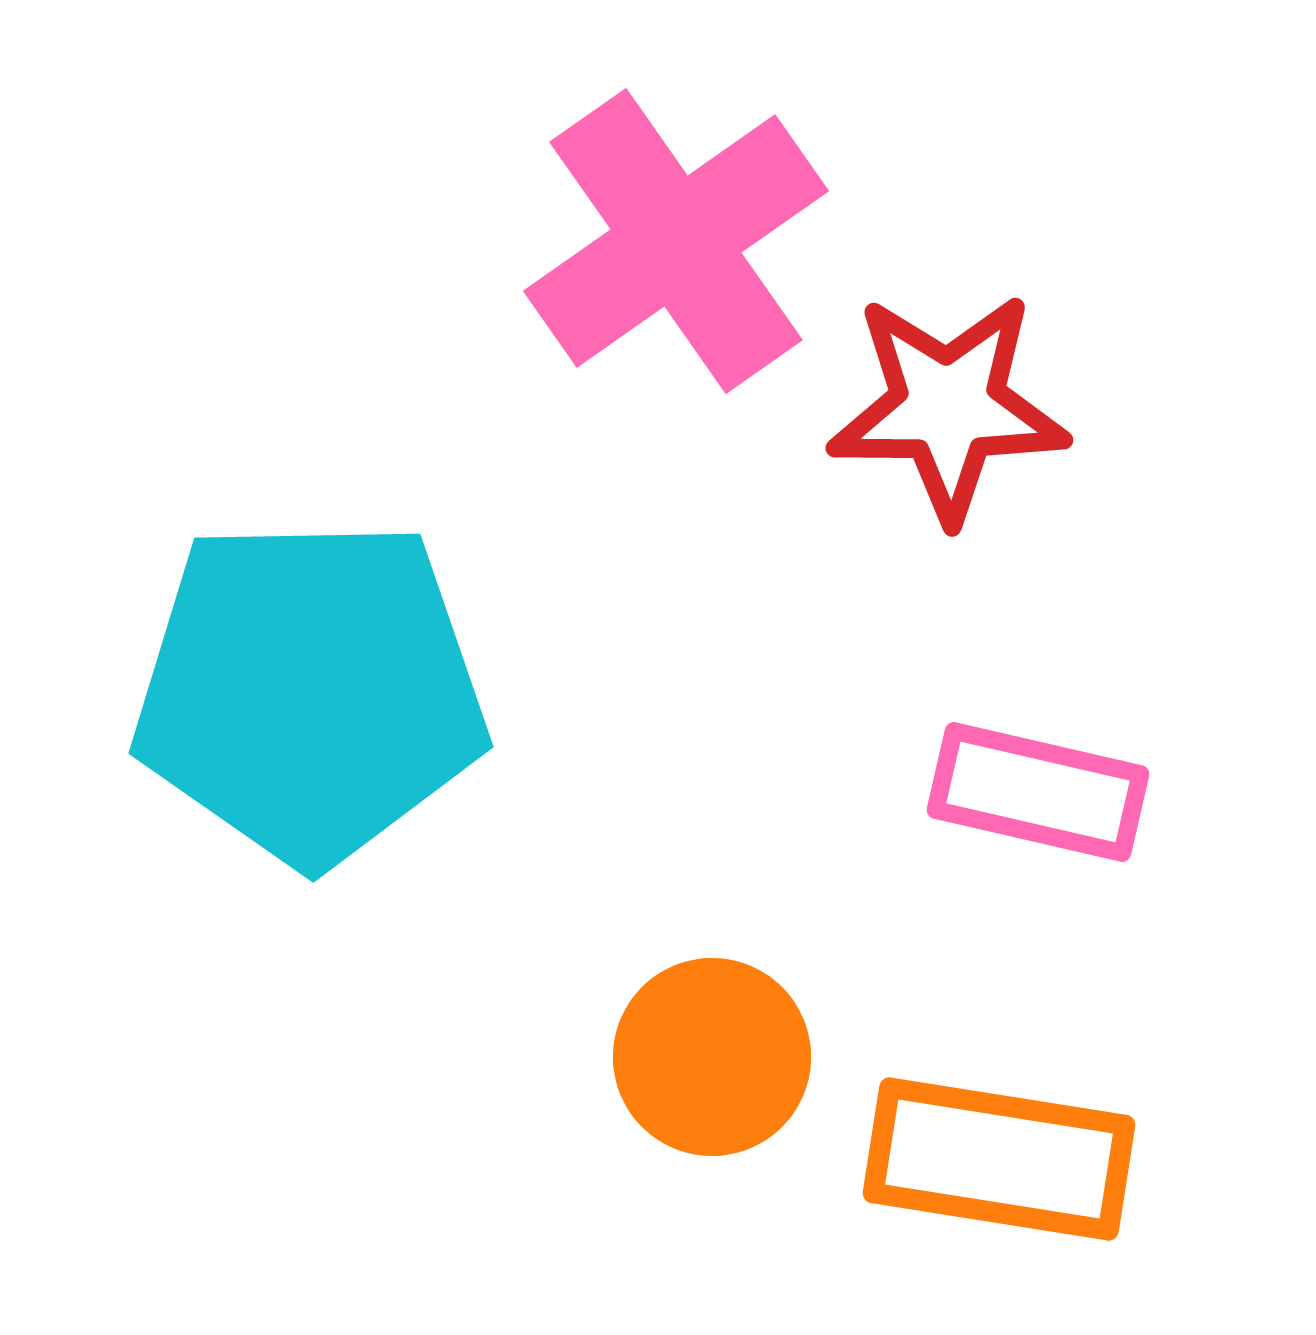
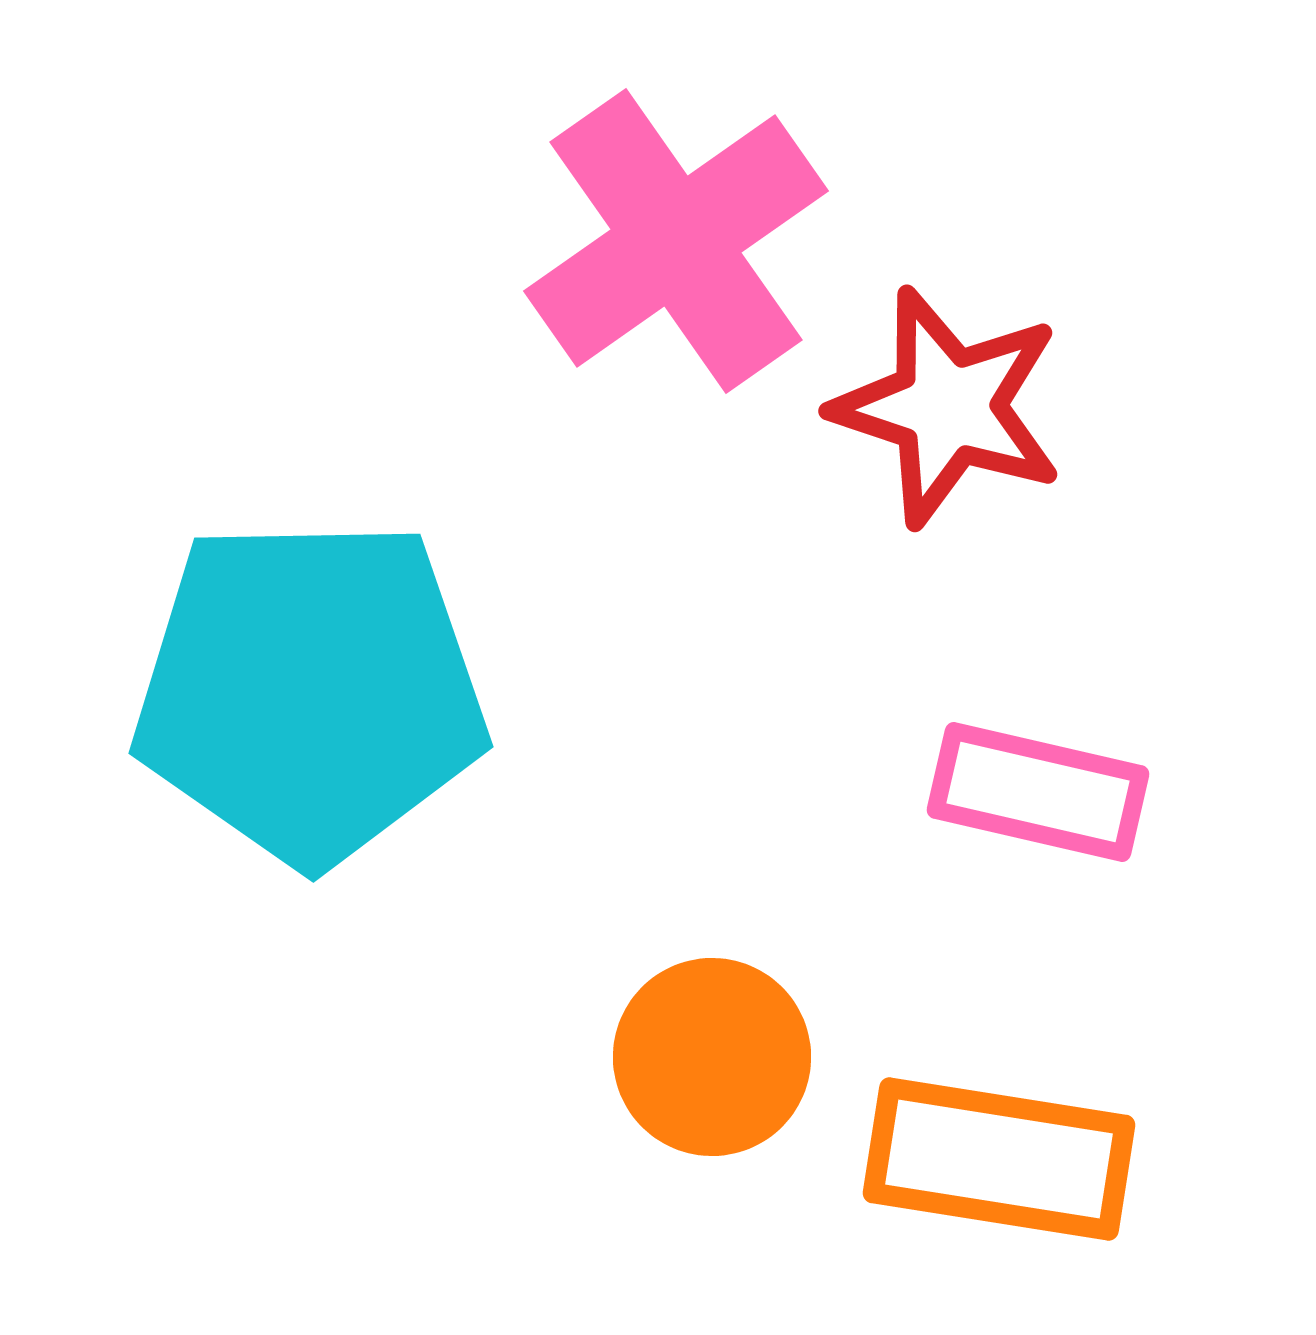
red star: rotated 18 degrees clockwise
